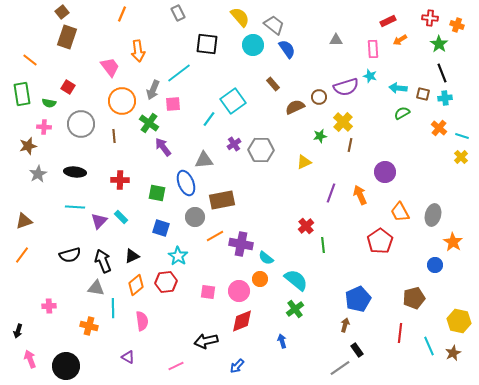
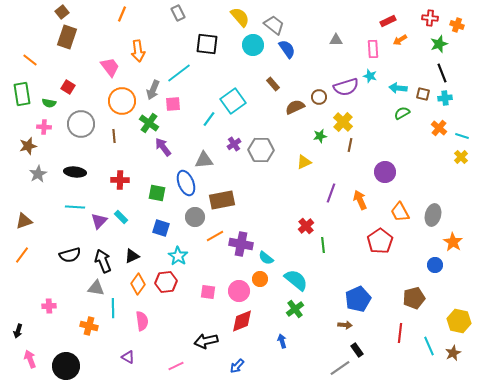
green star at (439, 44): rotated 18 degrees clockwise
orange arrow at (360, 195): moved 5 px down
orange diamond at (136, 285): moved 2 px right, 1 px up; rotated 15 degrees counterclockwise
brown arrow at (345, 325): rotated 80 degrees clockwise
